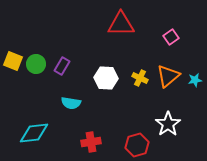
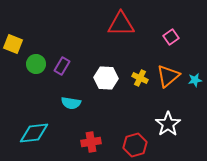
yellow square: moved 17 px up
red hexagon: moved 2 px left
